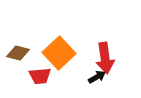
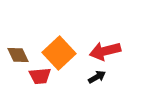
brown diamond: moved 2 px down; rotated 50 degrees clockwise
red arrow: moved 7 px up; rotated 84 degrees clockwise
